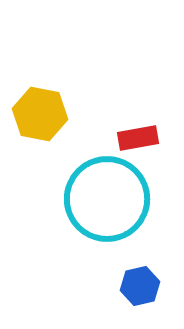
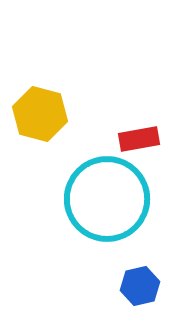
yellow hexagon: rotated 4 degrees clockwise
red rectangle: moved 1 px right, 1 px down
